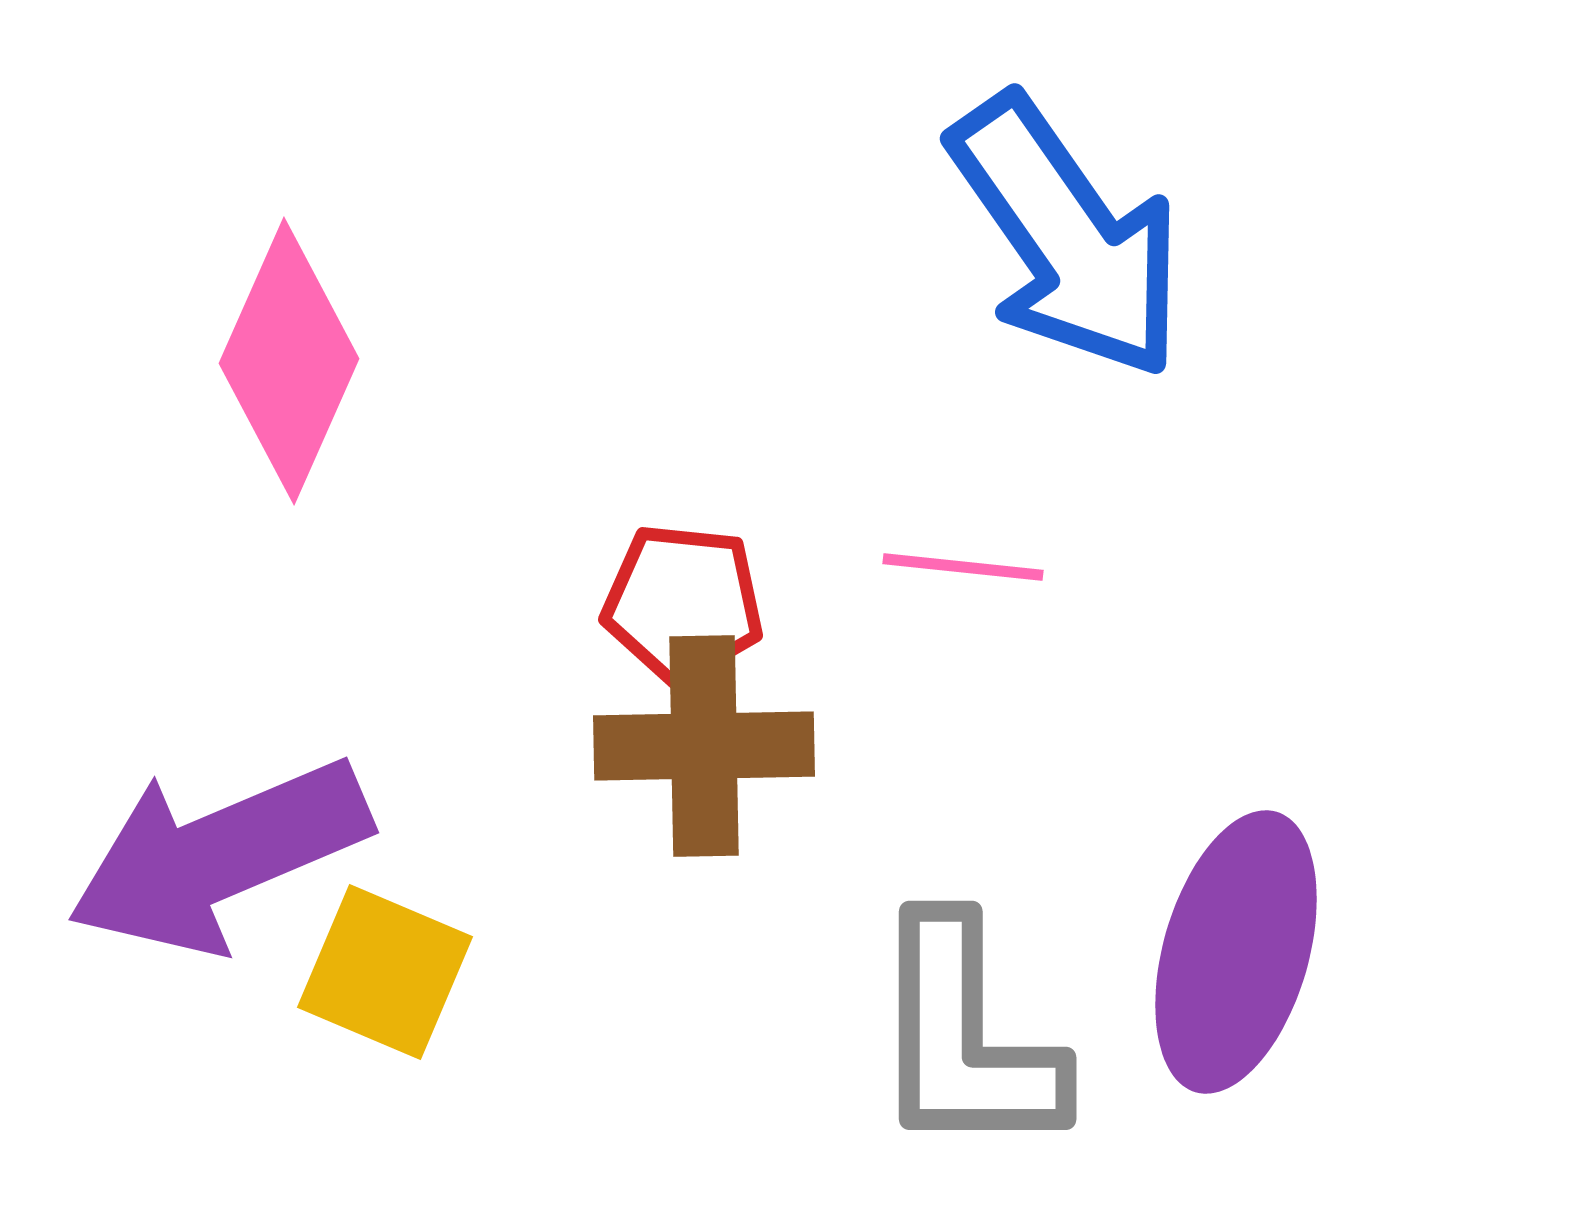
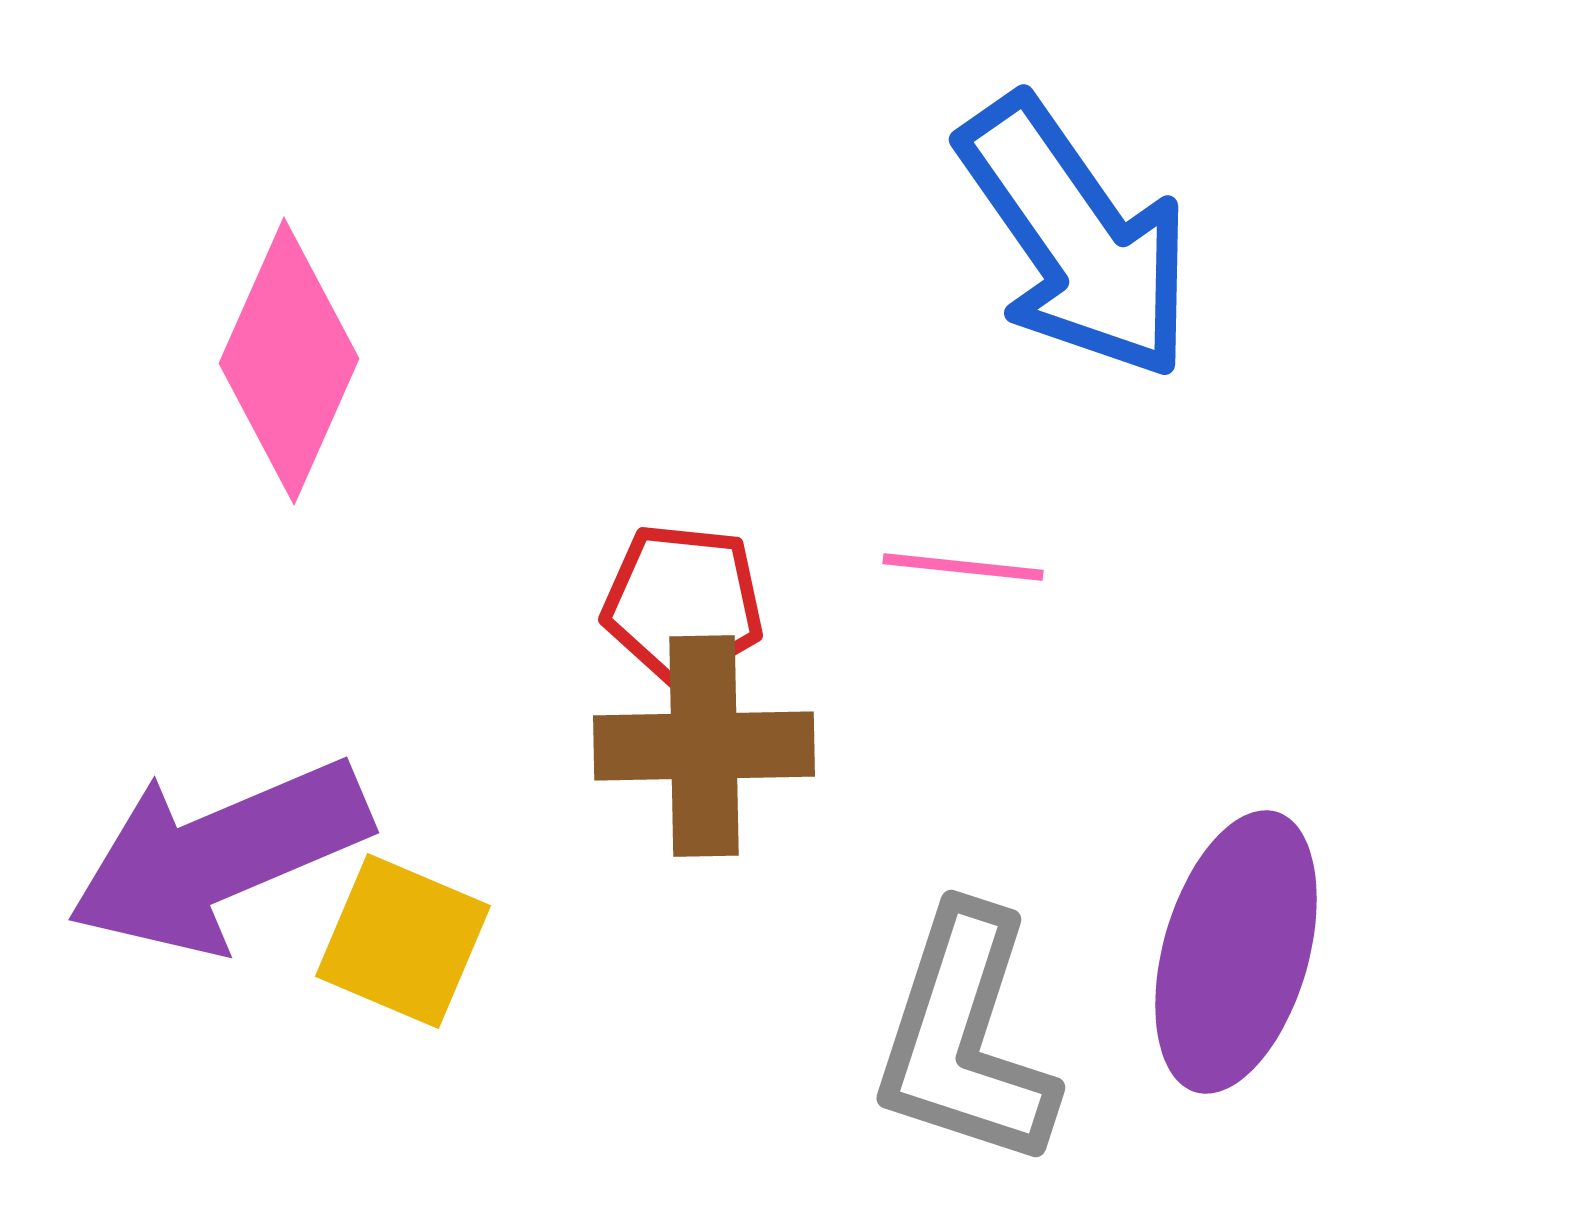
blue arrow: moved 9 px right, 1 px down
yellow square: moved 18 px right, 31 px up
gray L-shape: rotated 18 degrees clockwise
